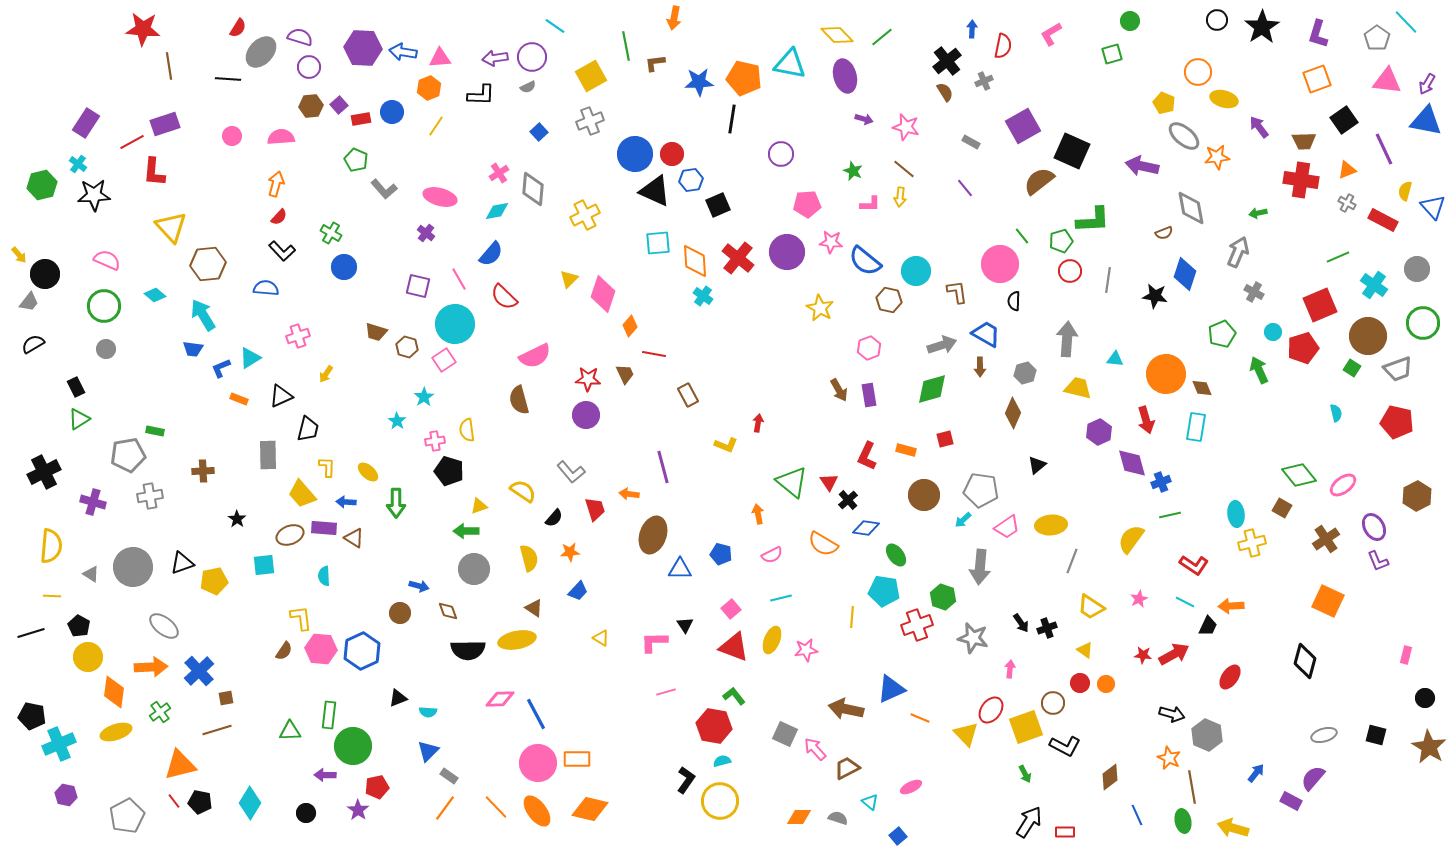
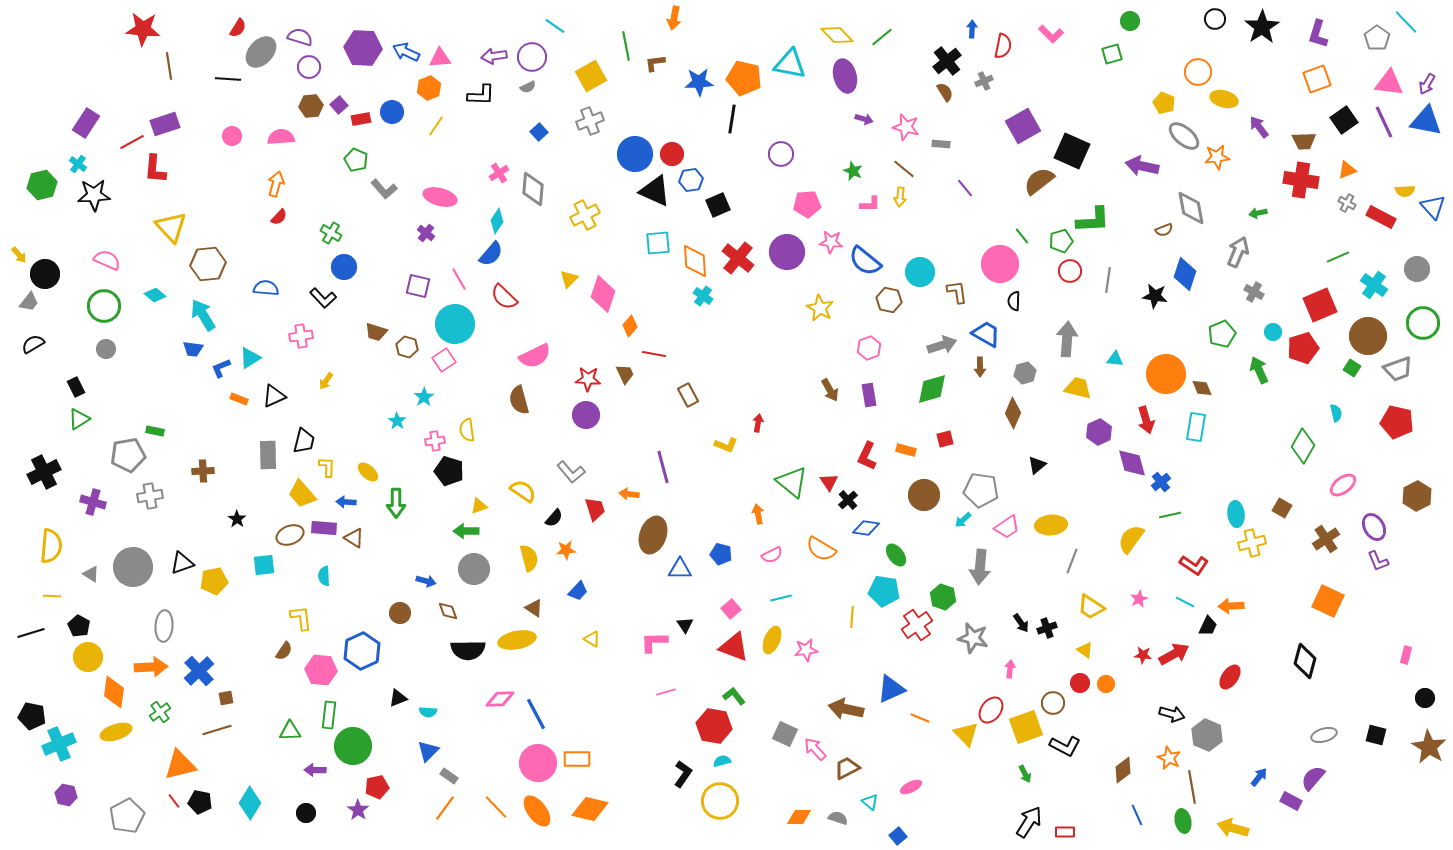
black circle at (1217, 20): moved 2 px left, 1 px up
pink L-shape at (1051, 34): rotated 105 degrees counterclockwise
blue arrow at (403, 52): moved 3 px right; rotated 16 degrees clockwise
purple arrow at (495, 58): moved 1 px left, 2 px up
pink triangle at (1387, 81): moved 2 px right, 2 px down
gray rectangle at (971, 142): moved 30 px left, 2 px down; rotated 24 degrees counterclockwise
purple line at (1384, 149): moved 27 px up
red L-shape at (154, 172): moved 1 px right, 3 px up
yellow semicircle at (1405, 191): rotated 108 degrees counterclockwise
cyan diamond at (497, 211): moved 10 px down; rotated 45 degrees counterclockwise
red rectangle at (1383, 220): moved 2 px left, 3 px up
brown semicircle at (1164, 233): moved 3 px up
black L-shape at (282, 251): moved 41 px right, 47 px down
cyan circle at (916, 271): moved 4 px right, 1 px down
pink cross at (298, 336): moved 3 px right; rotated 10 degrees clockwise
yellow arrow at (326, 374): moved 7 px down
brown arrow at (839, 390): moved 9 px left
black triangle at (281, 396): moved 7 px left
black trapezoid at (308, 429): moved 4 px left, 12 px down
green diamond at (1299, 475): moved 4 px right, 29 px up; rotated 68 degrees clockwise
blue cross at (1161, 482): rotated 18 degrees counterclockwise
orange semicircle at (823, 544): moved 2 px left, 5 px down
orange star at (570, 552): moved 4 px left, 2 px up
blue arrow at (419, 586): moved 7 px right, 5 px up
red cross at (917, 625): rotated 16 degrees counterclockwise
gray ellipse at (164, 626): rotated 56 degrees clockwise
yellow triangle at (601, 638): moved 9 px left, 1 px down
pink hexagon at (321, 649): moved 21 px down
blue arrow at (1256, 773): moved 3 px right, 4 px down
purple arrow at (325, 775): moved 10 px left, 5 px up
brown diamond at (1110, 777): moved 13 px right, 7 px up
black L-shape at (686, 780): moved 3 px left, 6 px up
